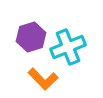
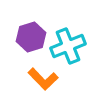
cyan cross: moved 1 px up
